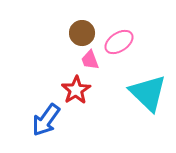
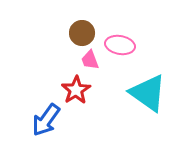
pink ellipse: moved 1 px right, 3 px down; rotated 44 degrees clockwise
cyan triangle: rotated 9 degrees counterclockwise
